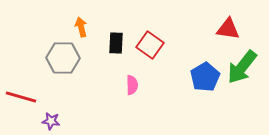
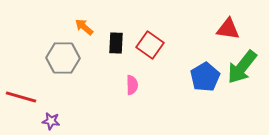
orange arrow: moved 3 px right; rotated 36 degrees counterclockwise
